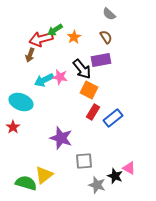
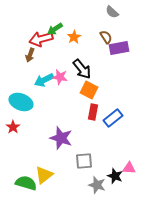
gray semicircle: moved 3 px right, 2 px up
green arrow: moved 1 px up
purple rectangle: moved 18 px right, 12 px up
red rectangle: rotated 21 degrees counterclockwise
pink triangle: rotated 24 degrees counterclockwise
